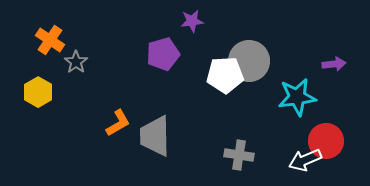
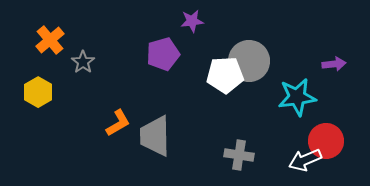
orange cross: rotated 16 degrees clockwise
gray star: moved 7 px right
